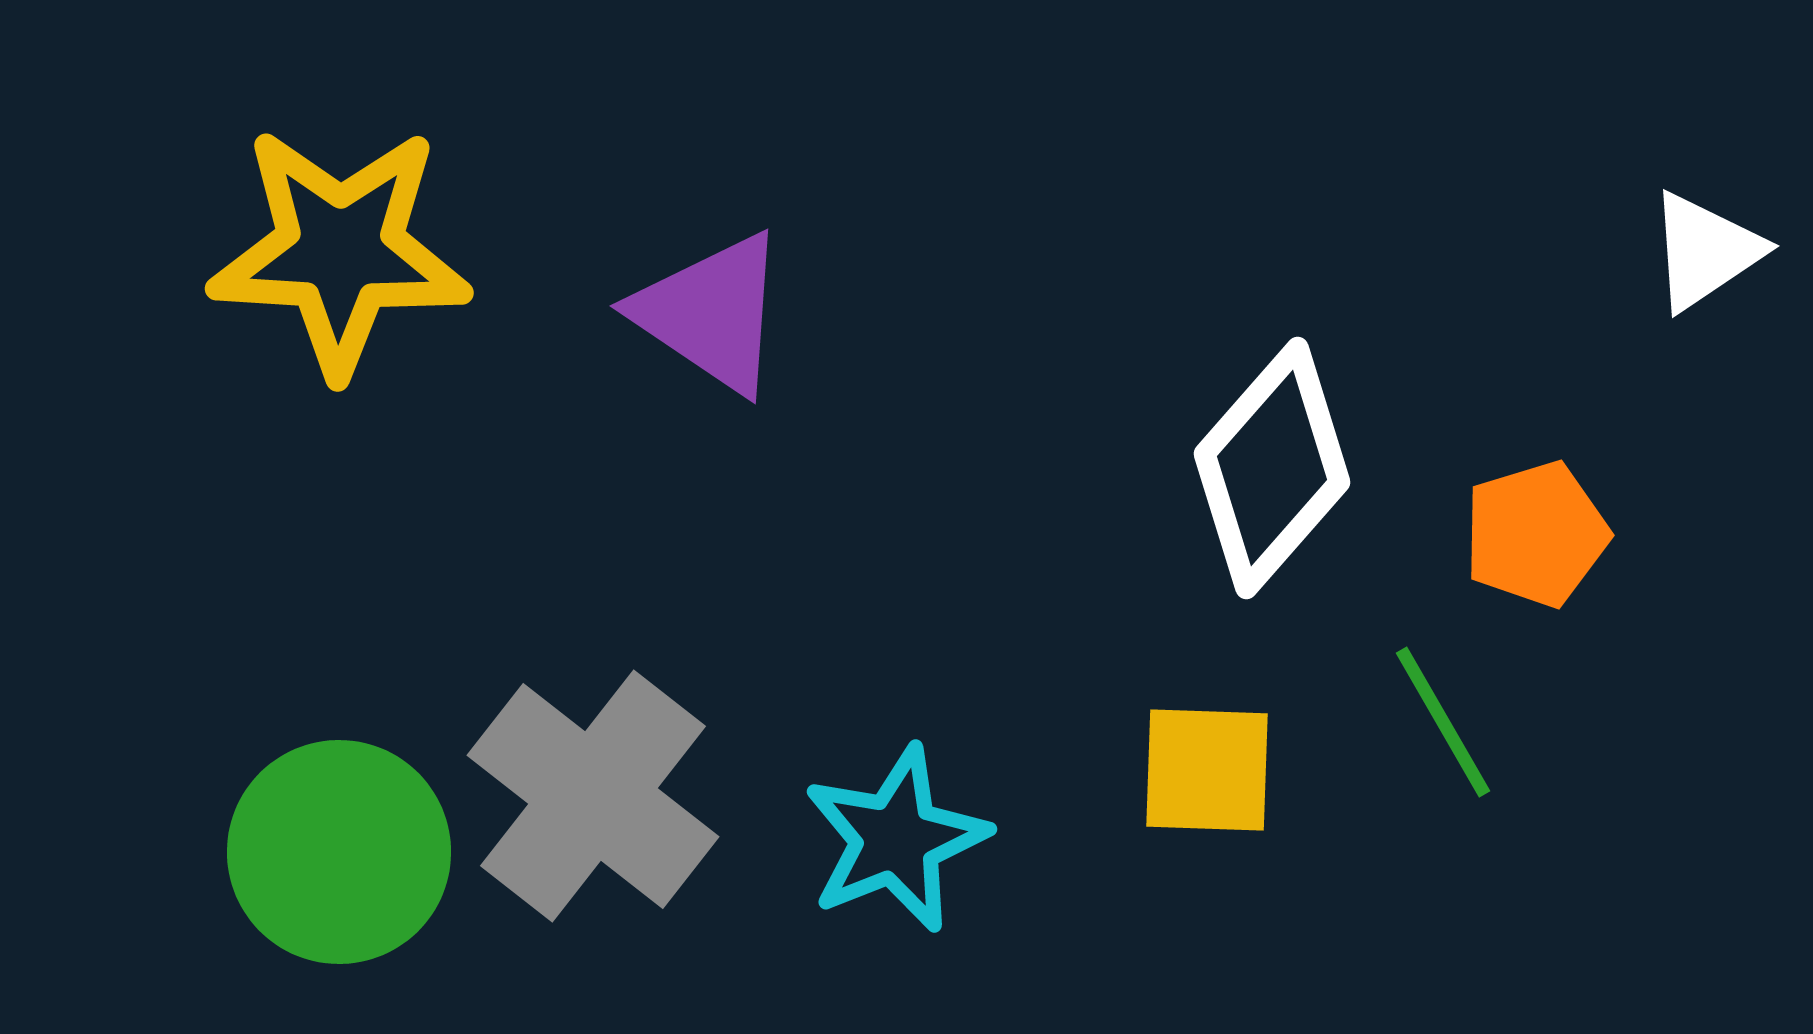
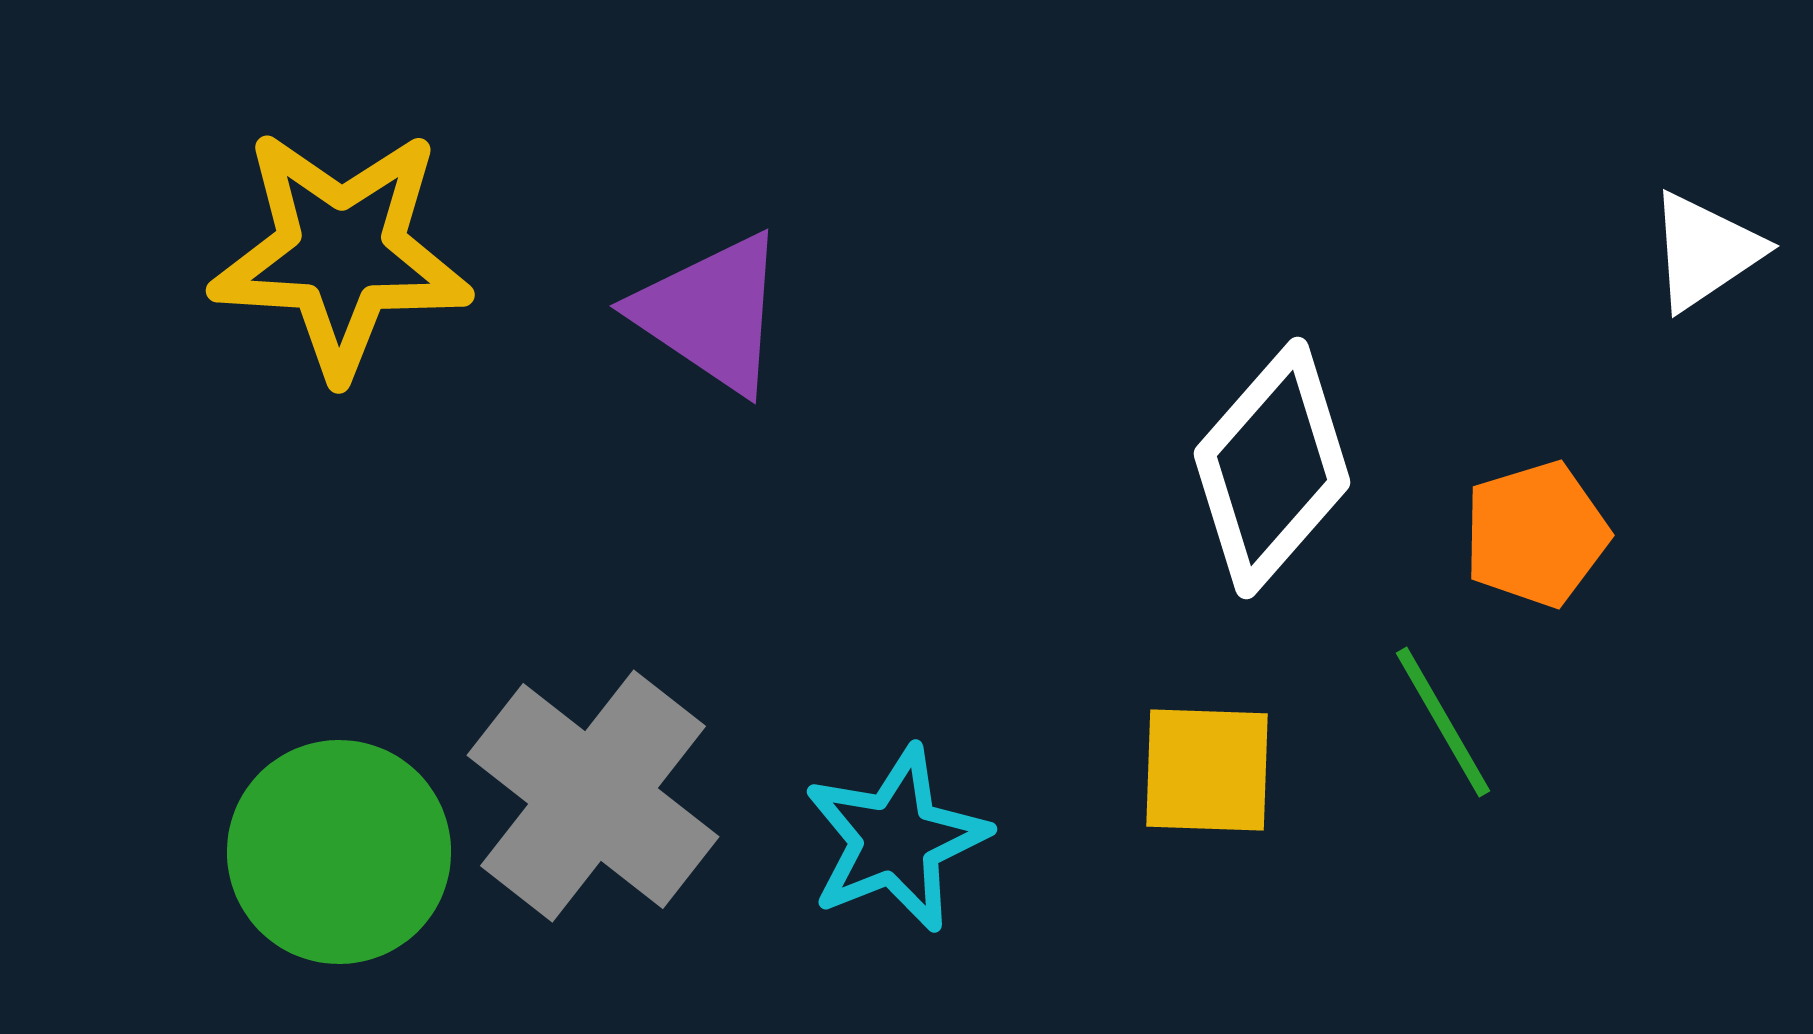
yellow star: moved 1 px right, 2 px down
